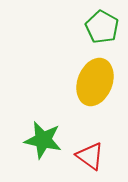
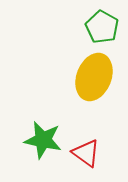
yellow ellipse: moved 1 px left, 5 px up
red triangle: moved 4 px left, 3 px up
